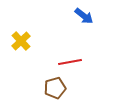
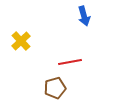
blue arrow: rotated 36 degrees clockwise
